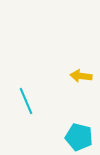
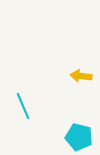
cyan line: moved 3 px left, 5 px down
